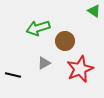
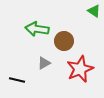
green arrow: moved 1 px left, 1 px down; rotated 25 degrees clockwise
brown circle: moved 1 px left
black line: moved 4 px right, 5 px down
